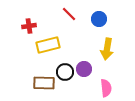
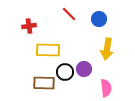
yellow rectangle: moved 5 px down; rotated 15 degrees clockwise
